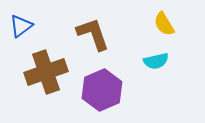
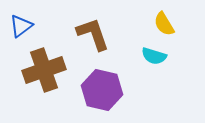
cyan semicircle: moved 2 px left, 5 px up; rotated 30 degrees clockwise
brown cross: moved 2 px left, 2 px up
purple hexagon: rotated 24 degrees counterclockwise
